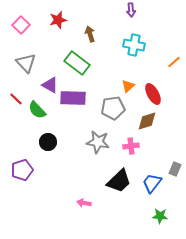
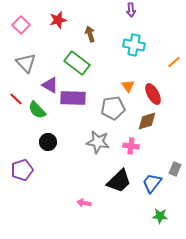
orange triangle: rotated 24 degrees counterclockwise
pink cross: rotated 14 degrees clockwise
